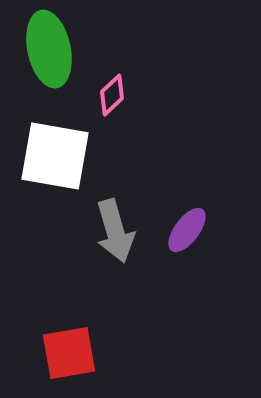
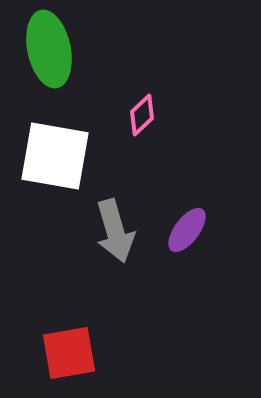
pink diamond: moved 30 px right, 20 px down
